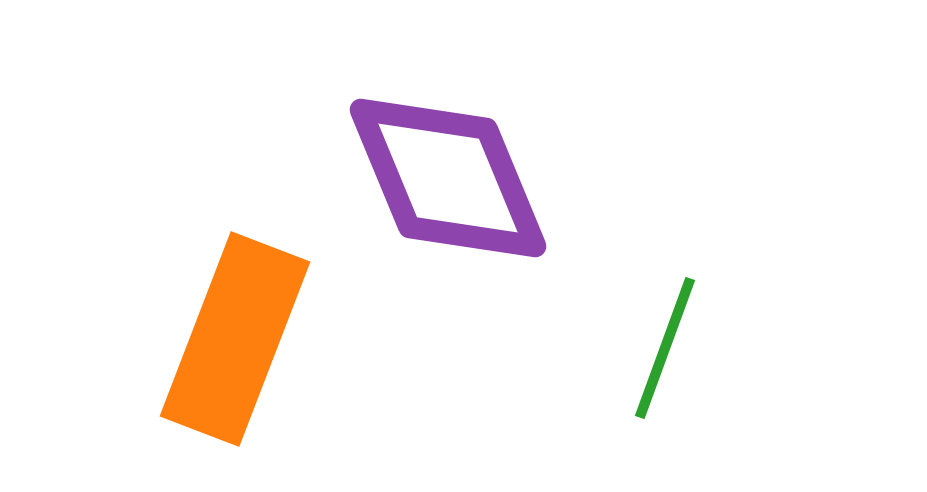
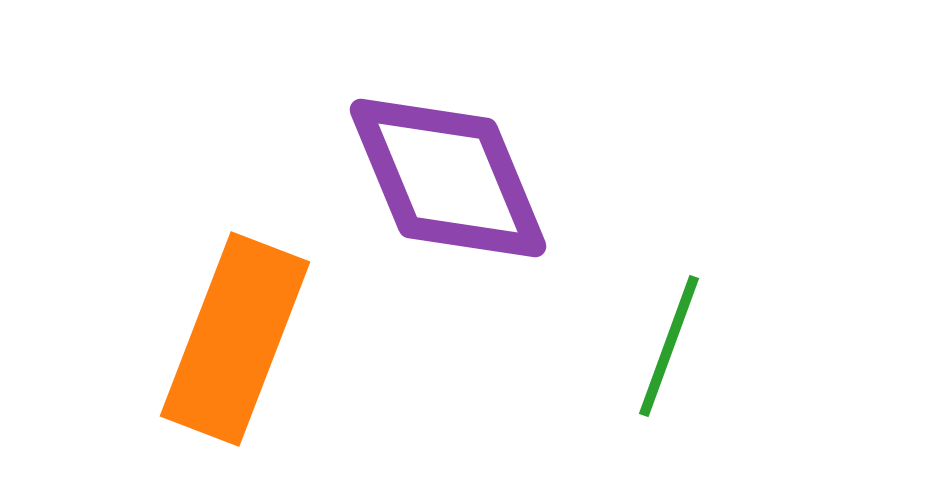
green line: moved 4 px right, 2 px up
